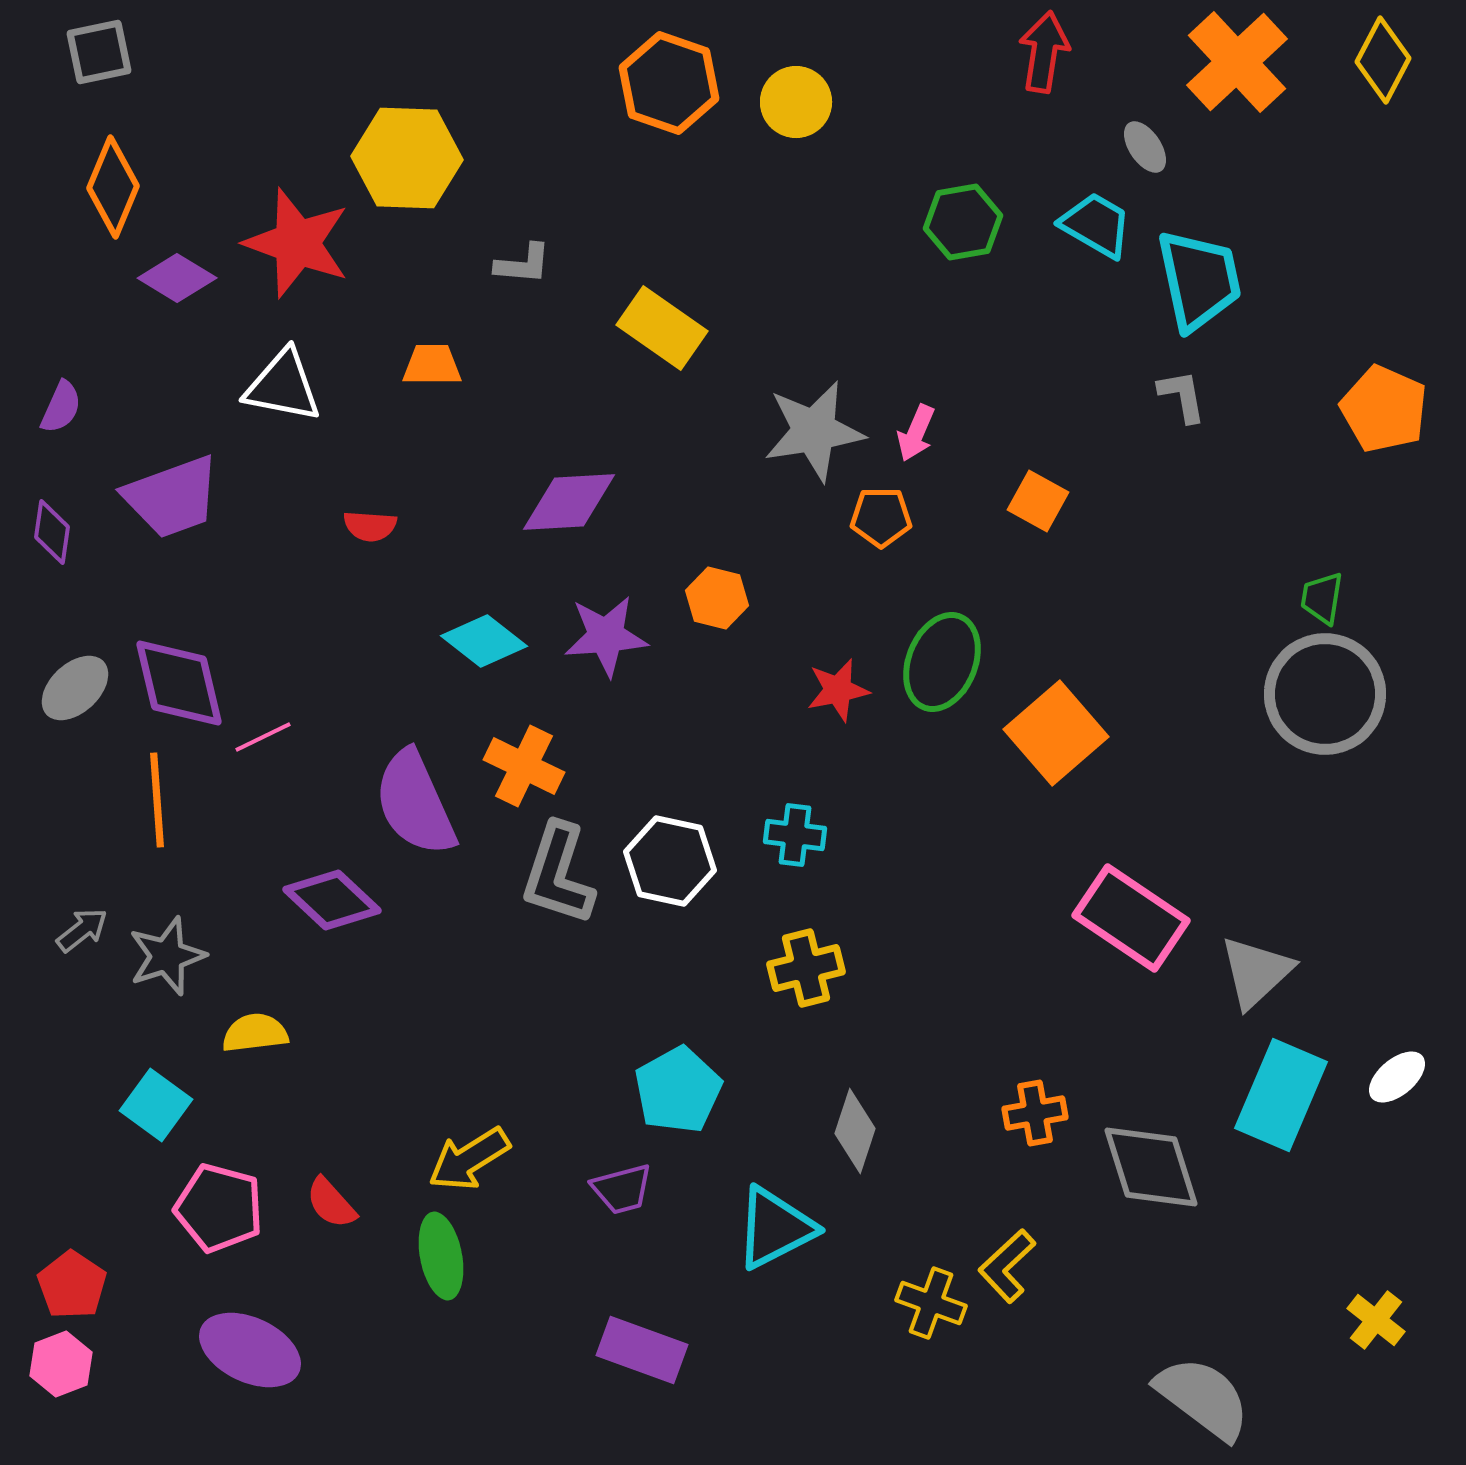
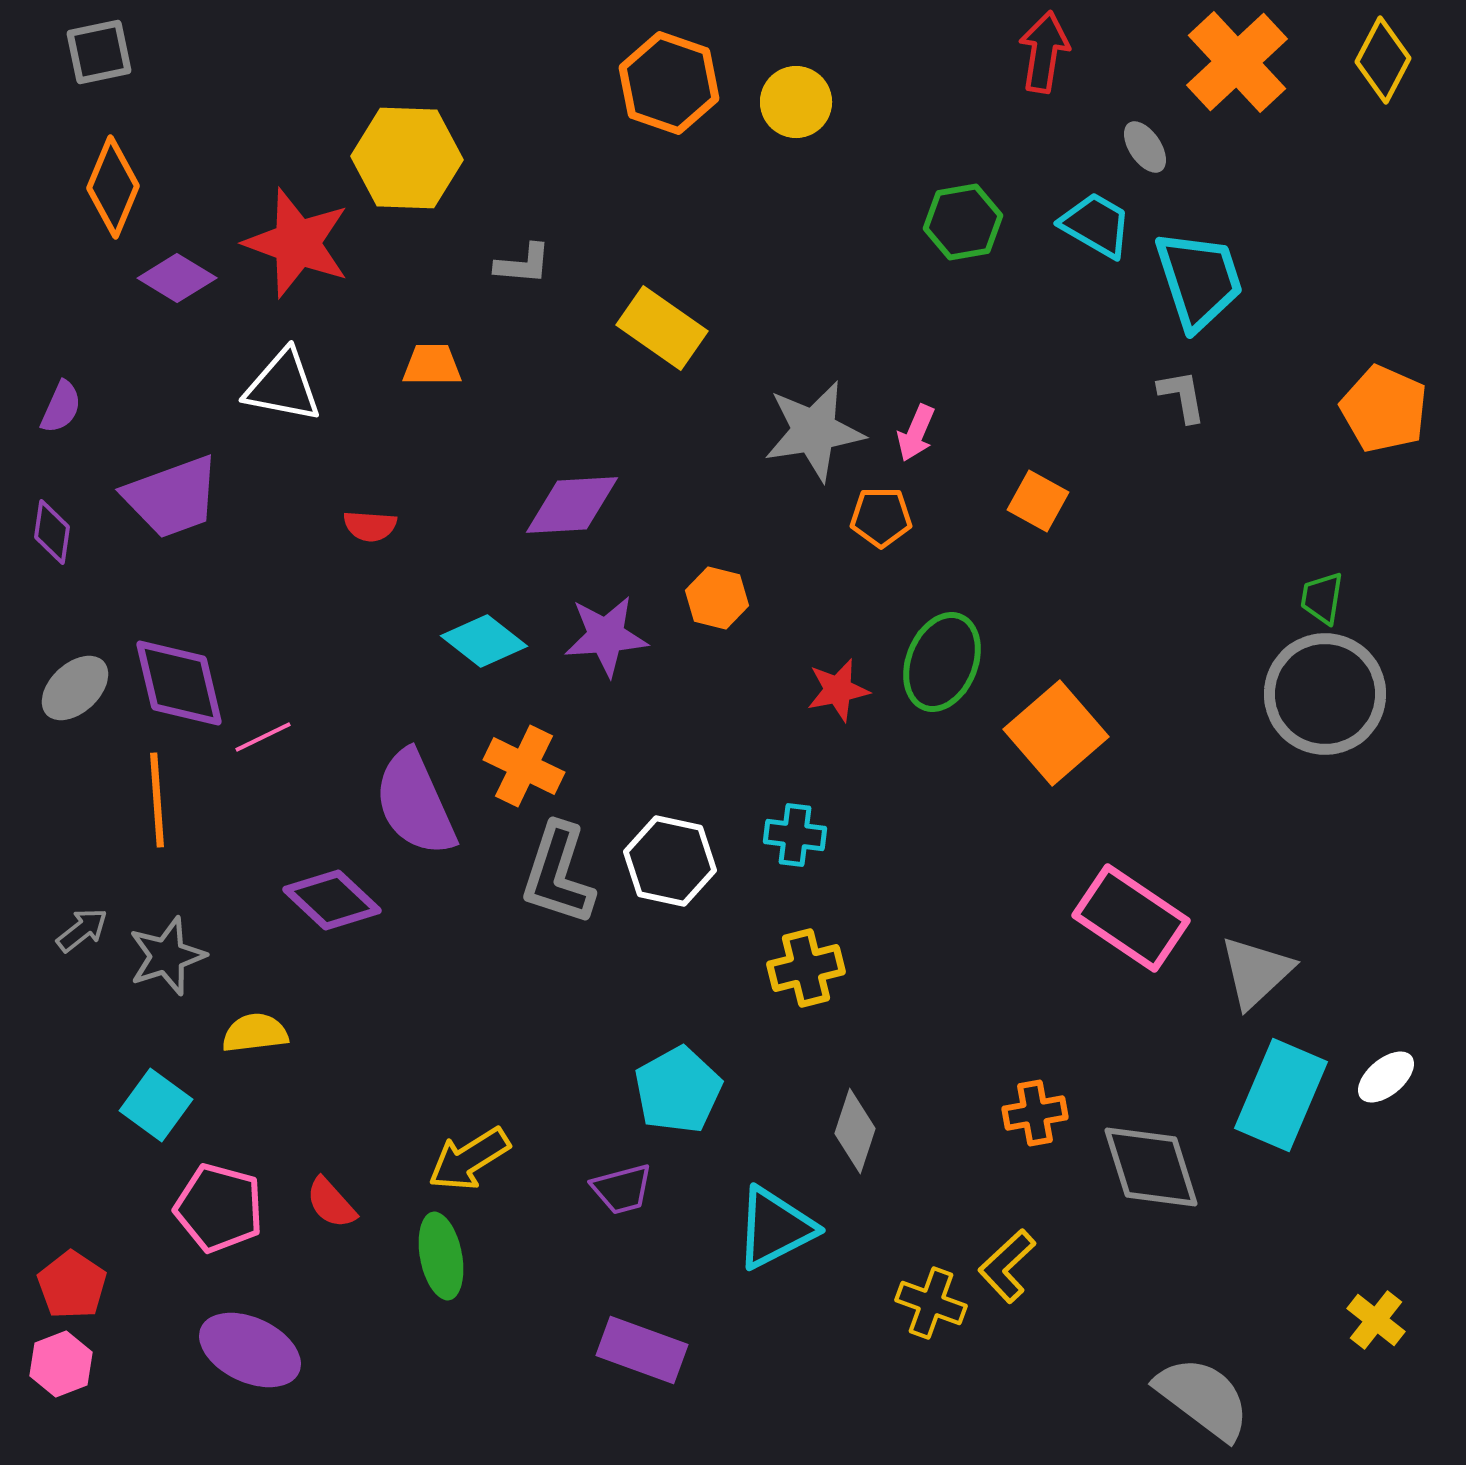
cyan trapezoid at (1199, 280): rotated 6 degrees counterclockwise
purple diamond at (569, 502): moved 3 px right, 3 px down
white ellipse at (1397, 1077): moved 11 px left
